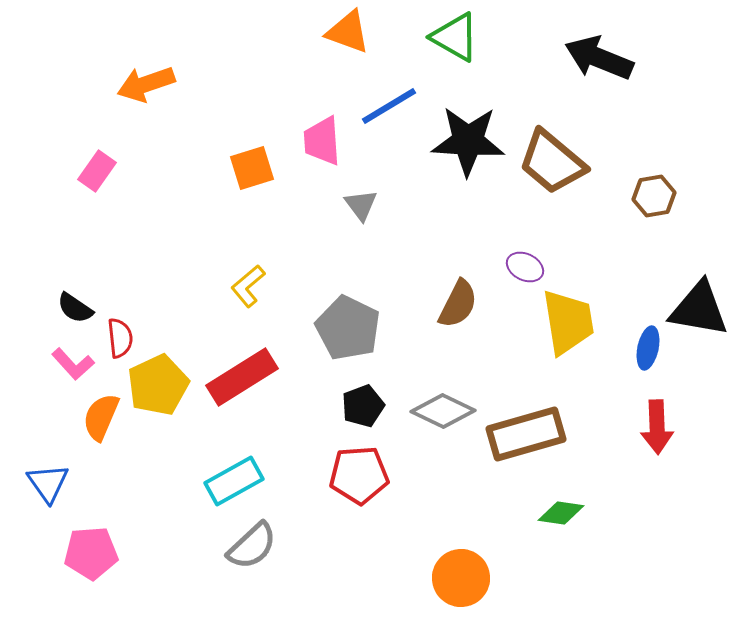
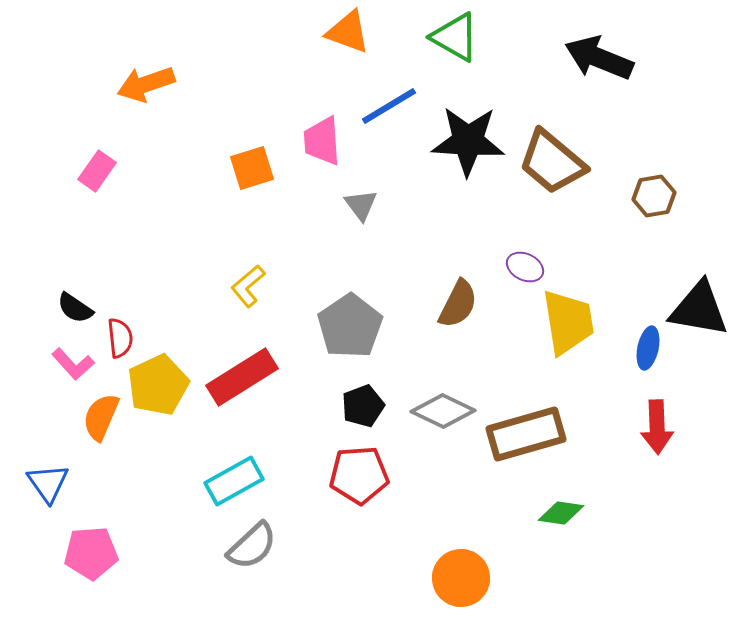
gray pentagon: moved 2 px right, 2 px up; rotated 12 degrees clockwise
